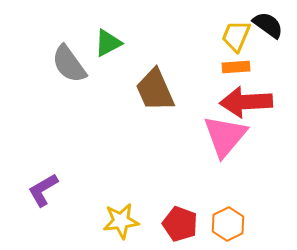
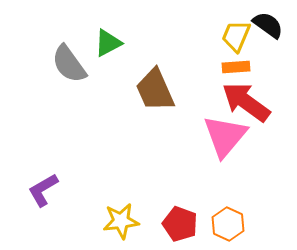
red arrow: rotated 39 degrees clockwise
orange hexagon: rotated 8 degrees counterclockwise
